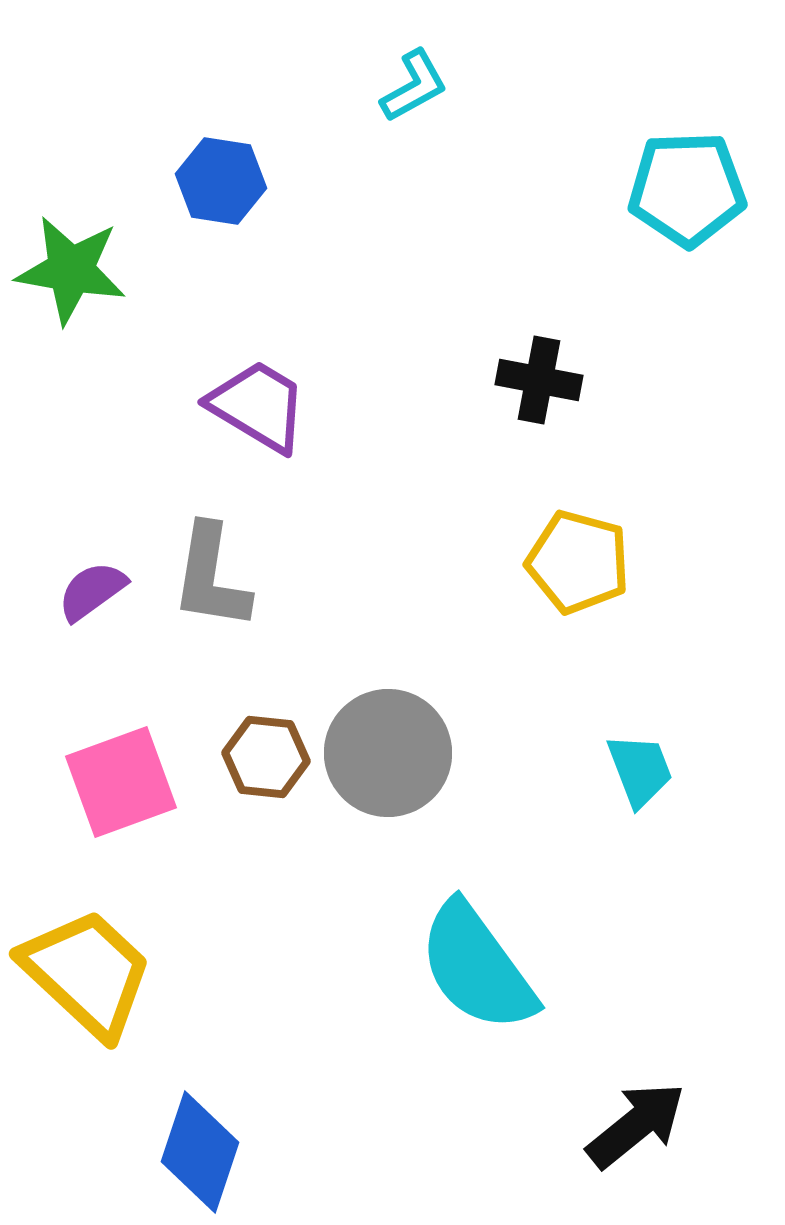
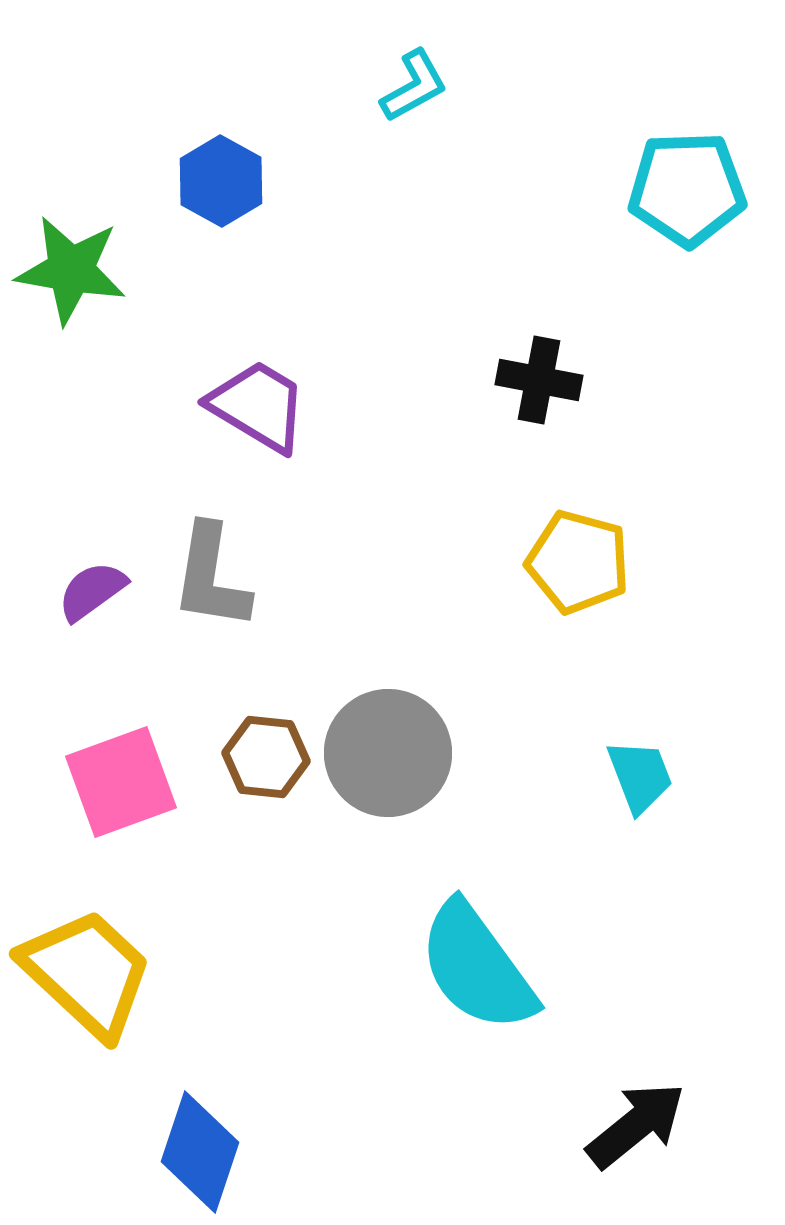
blue hexagon: rotated 20 degrees clockwise
cyan trapezoid: moved 6 px down
